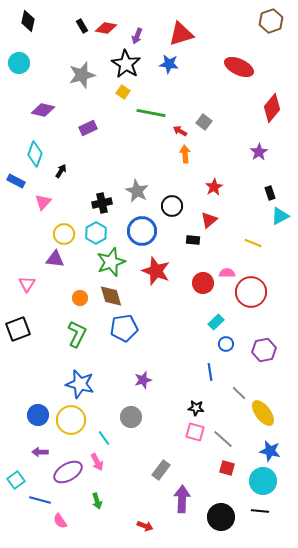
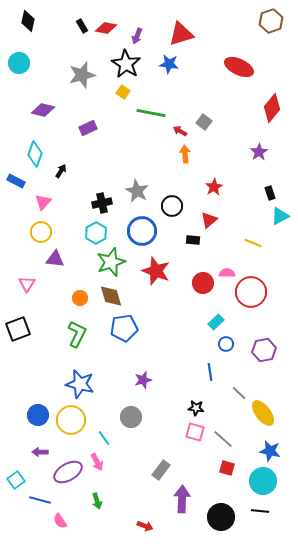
yellow circle at (64, 234): moved 23 px left, 2 px up
